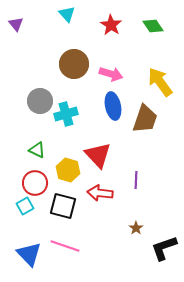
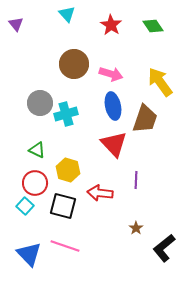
gray circle: moved 2 px down
red triangle: moved 16 px right, 11 px up
cyan square: rotated 18 degrees counterclockwise
black L-shape: rotated 20 degrees counterclockwise
